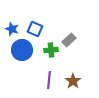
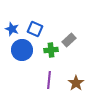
brown star: moved 3 px right, 2 px down
